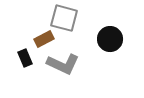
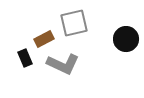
gray square: moved 10 px right, 5 px down; rotated 28 degrees counterclockwise
black circle: moved 16 px right
